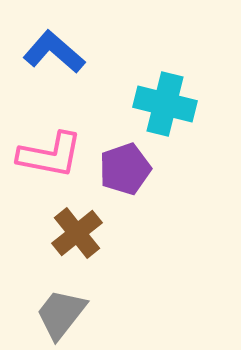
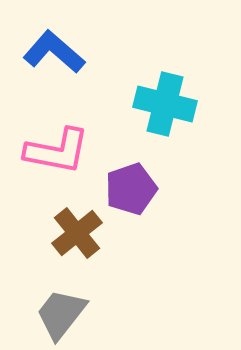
pink L-shape: moved 7 px right, 4 px up
purple pentagon: moved 6 px right, 20 px down
